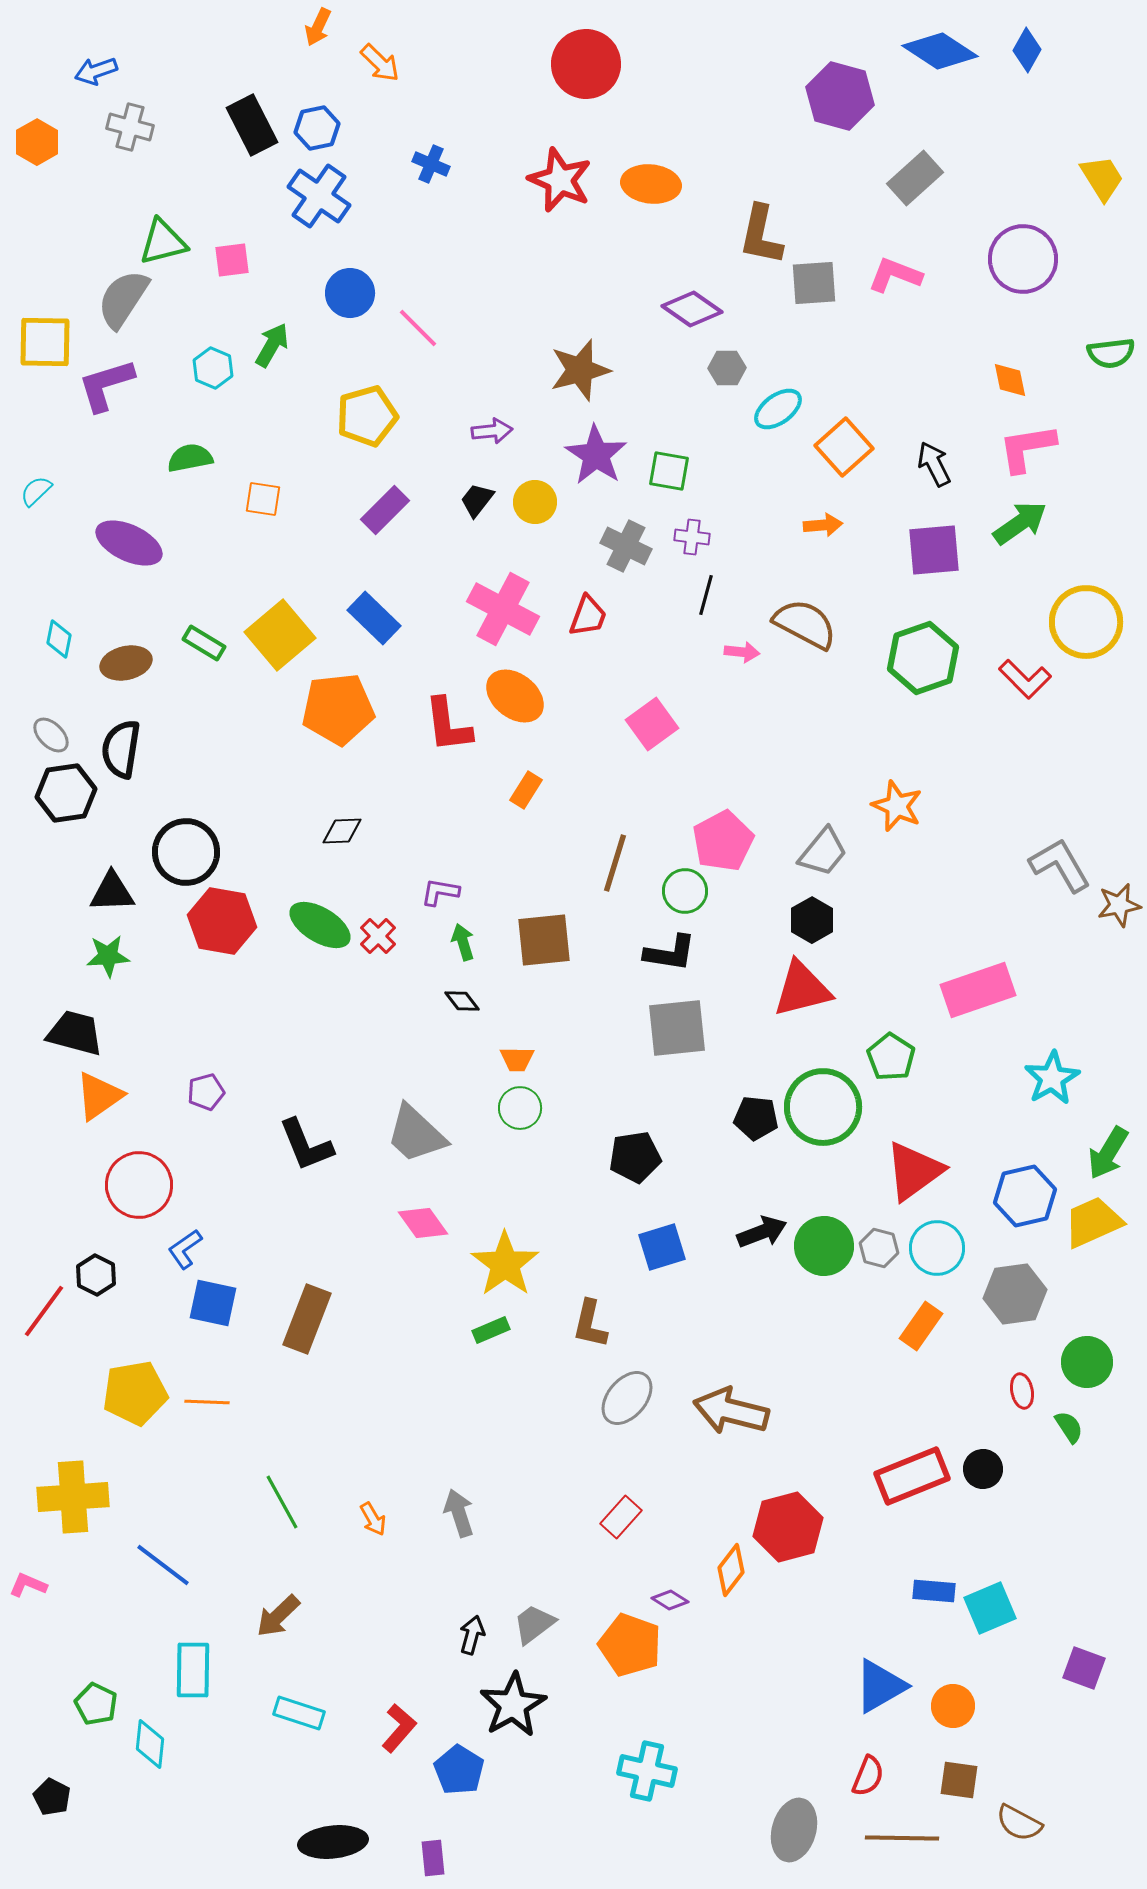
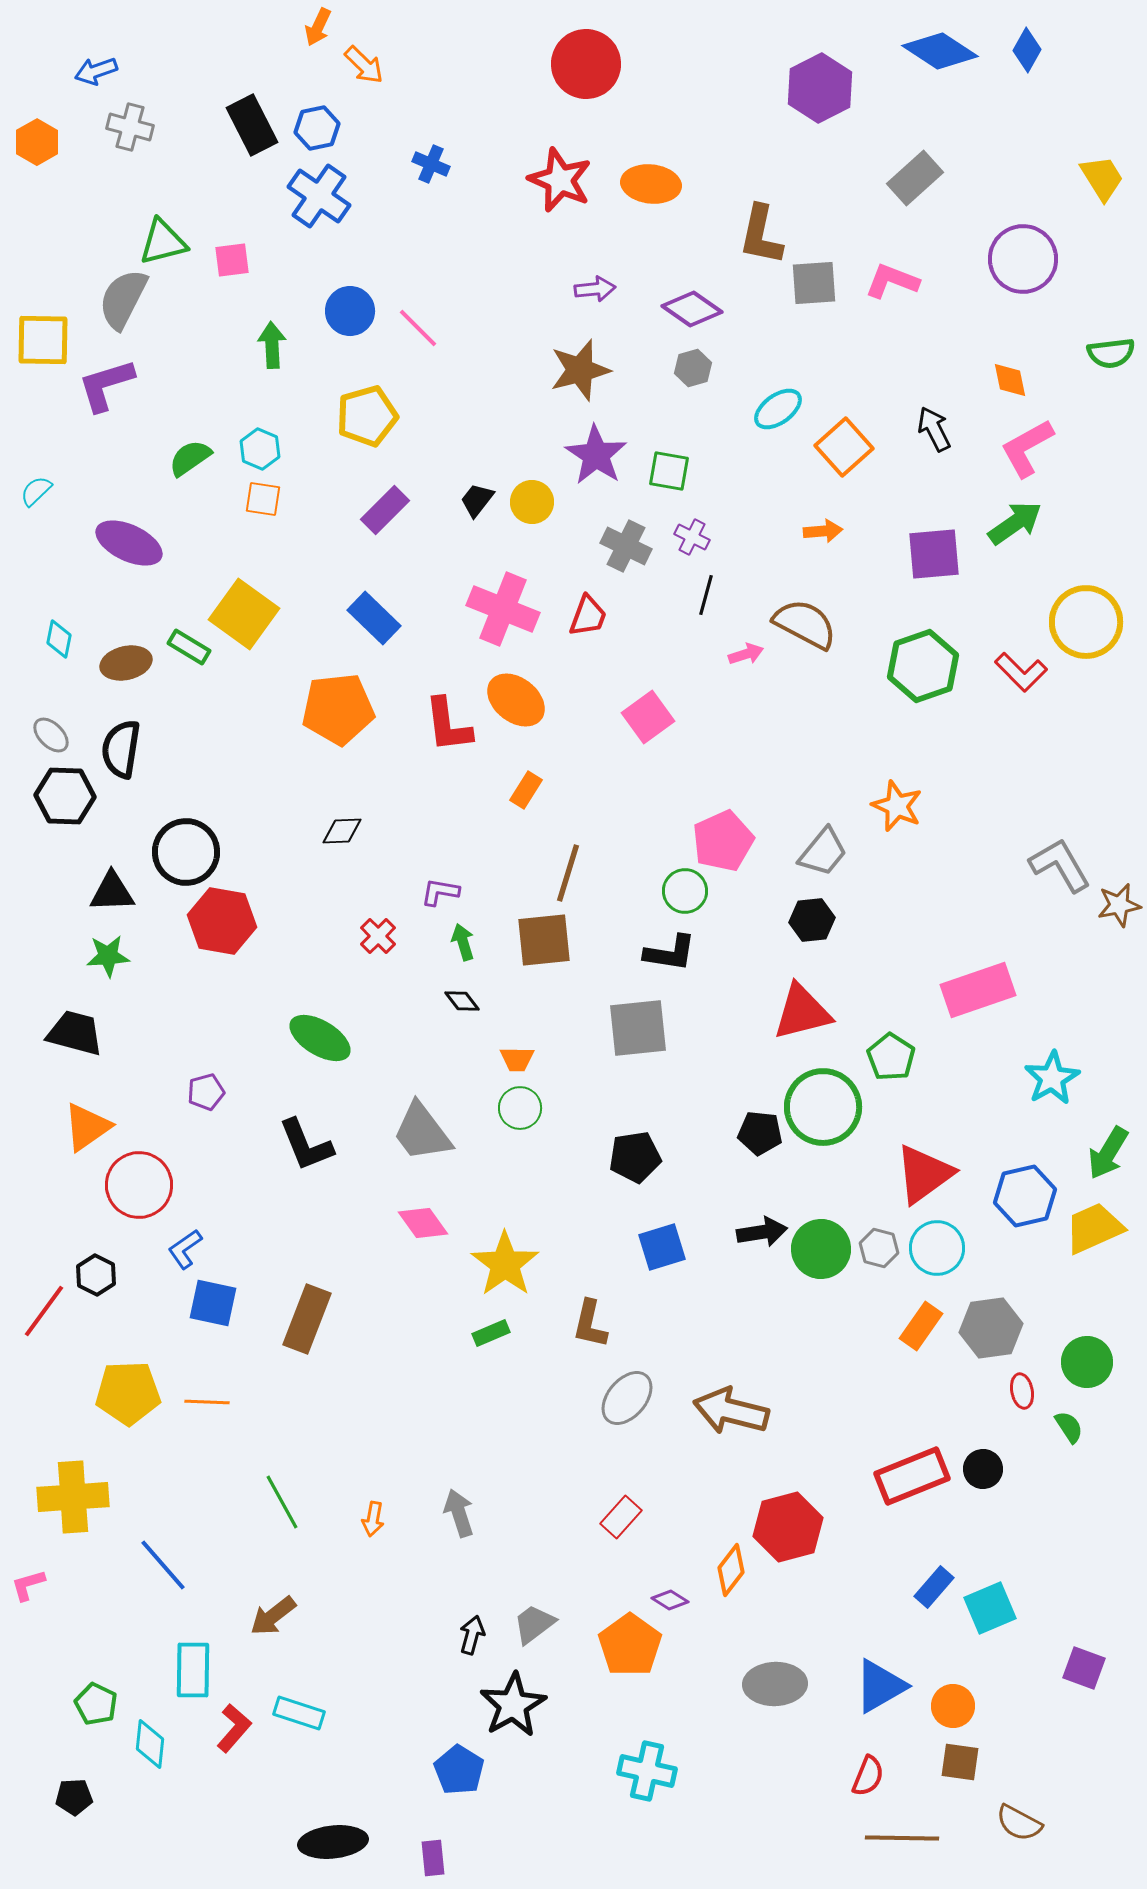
orange arrow at (380, 63): moved 16 px left, 2 px down
purple hexagon at (840, 96): moved 20 px left, 8 px up; rotated 18 degrees clockwise
pink L-shape at (895, 275): moved 3 px left, 6 px down
blue circle at (350, 293): moved 18 px down
gray semicircle at (123, 299): rotated 6 degrees counterclockwise
yellow square at (45, 342): moved 2 px left, 2 px up
green arrow at (272, 345): rotated 33 degrees counterclockwise
cyan hexagon at (213, 368): moved 47 px right, 81 px down
gray hexagon at (727, 368): moved 34 px left; rotated 15 degrees counterclockwise
purple arrow at (492, 431): moved 103 px right, 142 px up
pink L-shape at (1027, 448): rotated 20 degrees counterclockwise
green semicircle at (190, 458): rotated 24 degrees counterclockwise
black arrow at (934, 464): moved 35 px up
yellow circle at (535, 502): moved 3 px left
green arrow at (1020, 523): moved 5 px left
orange arrow at (823, 525): moved 6 px down
purple cross at (692, 537): rotated 20 degrees clockwise
purple square at (934, 550): moved 4 px down
pink cross at (503, 609): rotated 6 degrees counterclockwise
yellow square at (280, 635): moved 36 px left, 21 px up; rotated 14 degrees counterclockwise
green rectangle at (204, 643): moved 15 px left, 4 px down
pink arrow at (742, 652): moved 4 px right, 2 px down; rotated 24 degrees counterclockwise
green hexagon at (923, 658): moved 8 px down
red L-shape at (1025, 679): moved 4 px left, 7 px up
orange ellipse at (515, 696): moved 1 px right, 4 px down
pink square at (652, 724): moved 4 px left, 7 px up
black hexagon at (66, 793): moved 1 px left, 3 px down; rotated 10 degrees clockwise
pink pentagon at (723, 841): rotated 4 degrees clockwise
brown line at (615, 863): moved 47 px left, 10 px down
black hexagon at (812, 920): rotated 24 degrees clockwise
green ellipse at (320, 925): moved 113 px down
red triangle at (802, 989): moved 23 px down
gray square at (677, 1028): moved 39 px left
orange triangle at (99, 1096): moved 12 px left, 31 px down
black pentagon at (756, 1118): moved 4 px right, 15 px down
gray trapezoid at (416, 1134): moved 6 px right, 2 px up; rotated 10 degrees clockwise
red triangle at (914, 1171): moved 10 px right, 3 px down
yellow trapezoid at (1093, 1222): moved 1 px right, 6 px down
black arrow at (762, 1232): rotated 12 degrees clockwise
green circle at (824, 1246): moved 3 px left, 3 px down
gray hexagon at (1015, 1294): moved 24 px left, 34 px down
green rectangle at (491, 1330): moved 3 px down
yellow pentagon at (135, 1393): moved 7 px left; rotated 8 degrees clockwise
orange arrow at (373, 1519): rotated 40 degrees clockwise
blue line at (163, 1565): rotated 12 degrees clockwise
pink L-shape at (28, 1585): rotated 39 degrees counterclockwise
blue rectangle at (934, 1591): moved 4 px up; rotated 54 degrees counterclockwise
brown arrow at (278, 1616): moved 5 px left; rotated 6 degrees clockwise
orange pentagon at (630, 1645): rotated 16 degrees clockwise
red L-shape at (399, 1728): moved 165 px left
brown square at (959, 1780): moved 1 px right, 18 px up
black pentagon at (52, 1797): moved 22 px right; rotated 30 degrees counterclockwise
gray ellipse at (794, 1830): moved 19 px left, 146 px up; rotated 72 degrees clockwise
